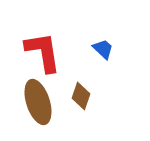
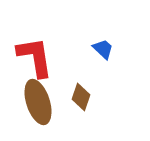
red L-shape: moved 8 px left, 5 px down
brown diamond: moved 1 px down
